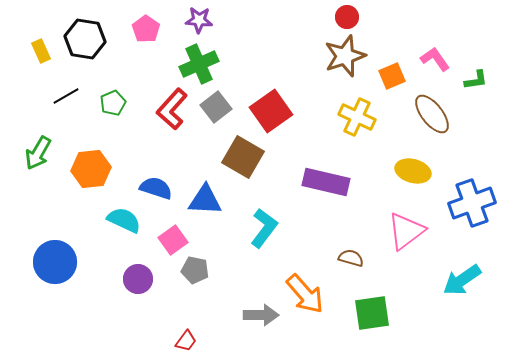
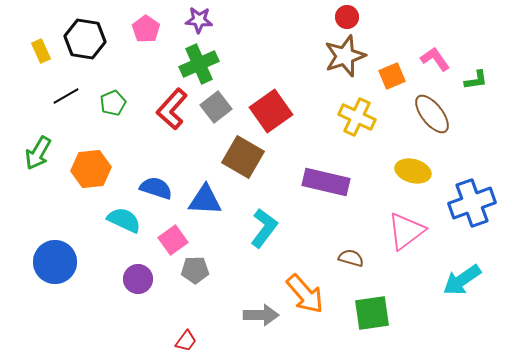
gray pentagon: rotated 12 degrees counterclockwise
